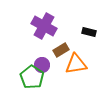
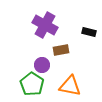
purple cross: moved 1 px right, 1 px up
brown rectangle: rotated 21 degrees clockwise
orange triangle: moved 6 px left, 22 px down; rotated 20 degrees clockwise
green pentagon: moved 7 px down
